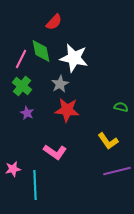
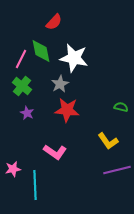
purple line: moved 1 px up
